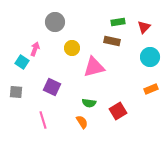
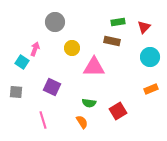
pink triangle: rotated 15 degrees clockwise
